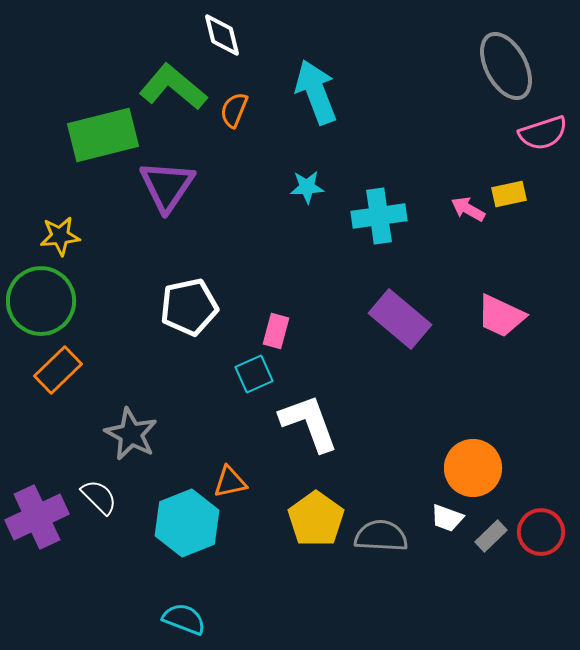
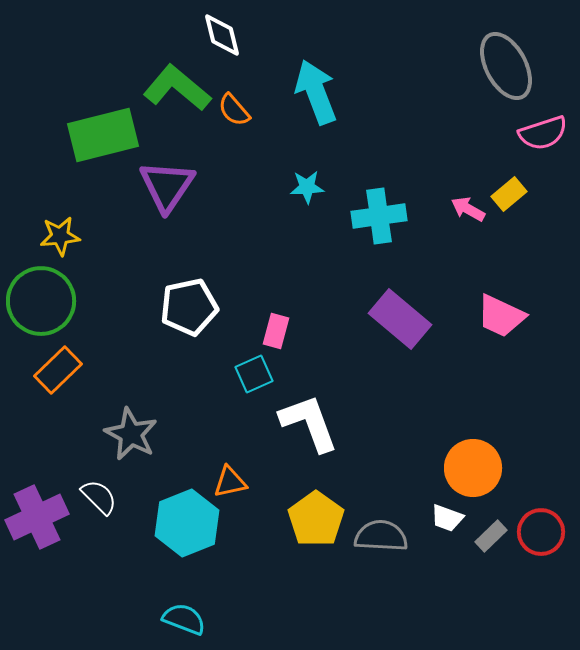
green L-shape: moved 4 px right, 1 px down
orange semicircle: rotated 63 degrees counterclockwise
yellow rectangle: rotated 28 degrees counterclockwise
